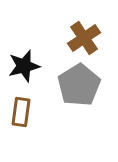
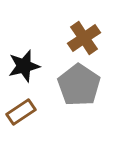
gray pentagon: rotated 6 degrees counterclockwise
brown rectangle: rotated 48 degrees clockwise
